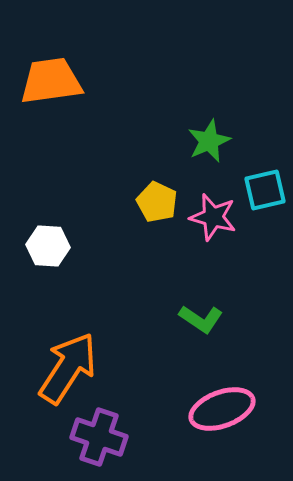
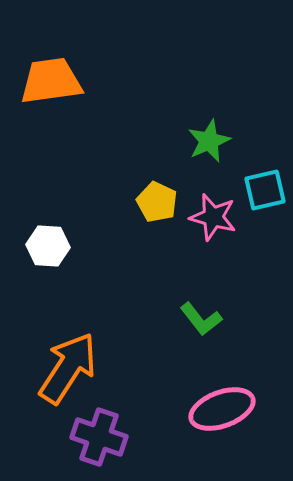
green L-shape: rotated 18 degrees clockwise
